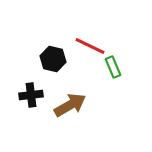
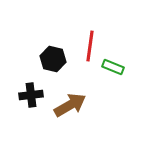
red line: rotated 72 degrees clockwise
green rectangle: rotated 45 degrees counterclockwise
